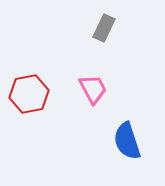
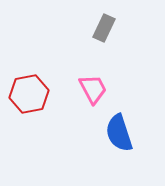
blue semicircle: moved 8 px left, 8 px up
